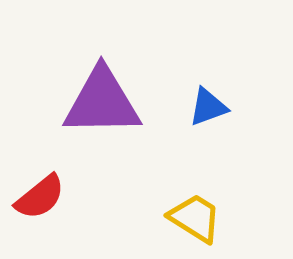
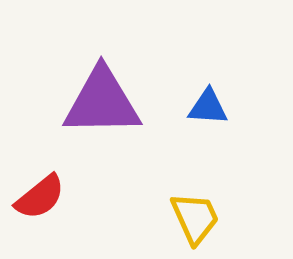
blue triangle: rotated 24 degrees clockwise
yellow trapezoid: rotated 34 degrees clockwise
